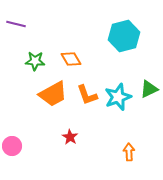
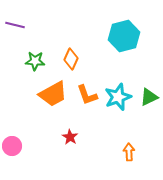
purple line: moved 1 px left, 1 px down
orange diamond: rotated 55 degrees clockwise
green triangle: moved 8 px down
